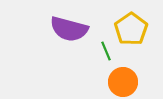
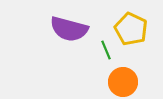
yellow pentagon: rotated 12 degrees counterclockwise
green line: moved 1 px up
